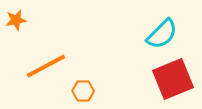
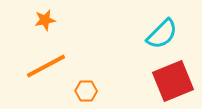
orange star: moved 29 px right
red square: moved 2 px down
orange hexagon: moved 3 px right
